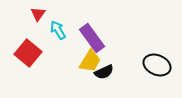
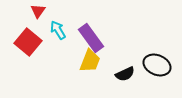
red triangle: moved 3 px up
purple rectangle: moved 1 px left
red square: moved 11 px up
yellow trapezoid: rotated 10 degrees counterclockwise
black semicircle: moved 21 px right, 2 px down
